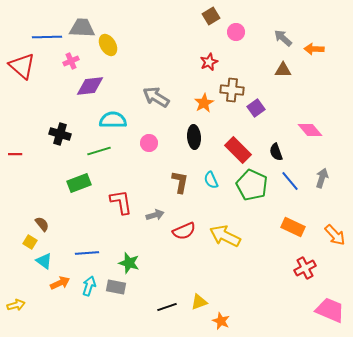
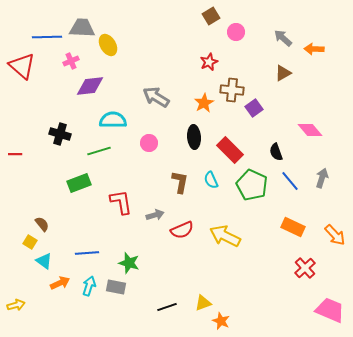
brown triangle at (283, 70): moved 3 px down; rotated 30 degrees counterclockwise
purple square at (256, 108): moved 2 px left
red rectangle at (238, 150): moved 8 px left
red semicircle at (184, 231): moved 2 px left, 1 px up
red cross at (305, 268): rotated 15 degrees counterclockwise
yellow triangle at (199, 302): moved 4 px right, 1 px down
